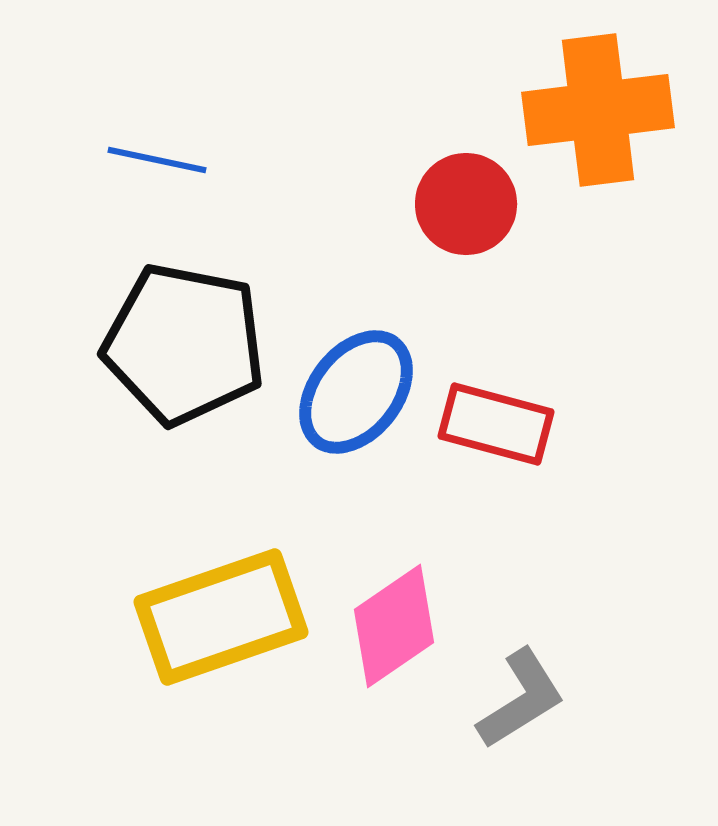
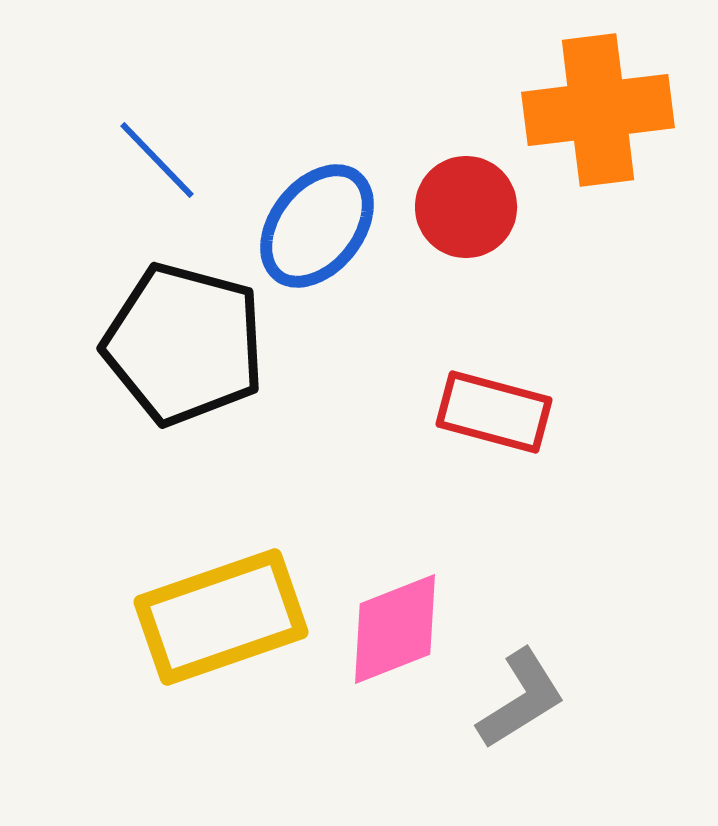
blue line: rotated 34 degrees clockwise
red circle: moved 3 px down
black pentagon: rotated 4 degrees clockwise
blue ellipse: moved 39 px left, 166 px up
red rectangle: moved 2 px left, 12 px up
pink diamond: moved 1 px right, 3 px down; rotated 13 degrees clockwise
